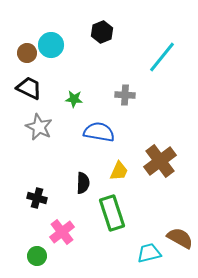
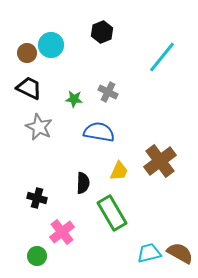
gray cross: moved 17 px left, 3 px up; rotated 24 degrees clockwise
green rectangle: rotated 12 degrees counterclockwise
brown semicircle: moved 15 px down
